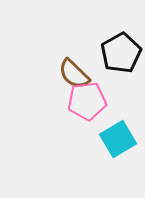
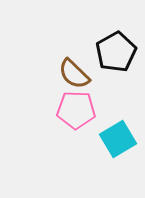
black pentagon: moved 5 px left, 1 px up
pink pentagon: moved 11 px left, 9 px down; rotated 9 degrees clockwise
